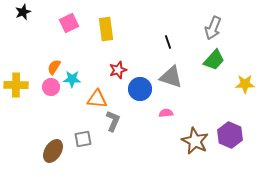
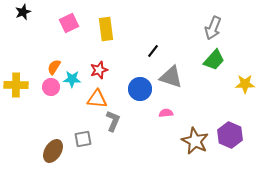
black line: moved 15 px left, 9 px down; rotated 56 degrees clockwise
red star: moved 19 px left
